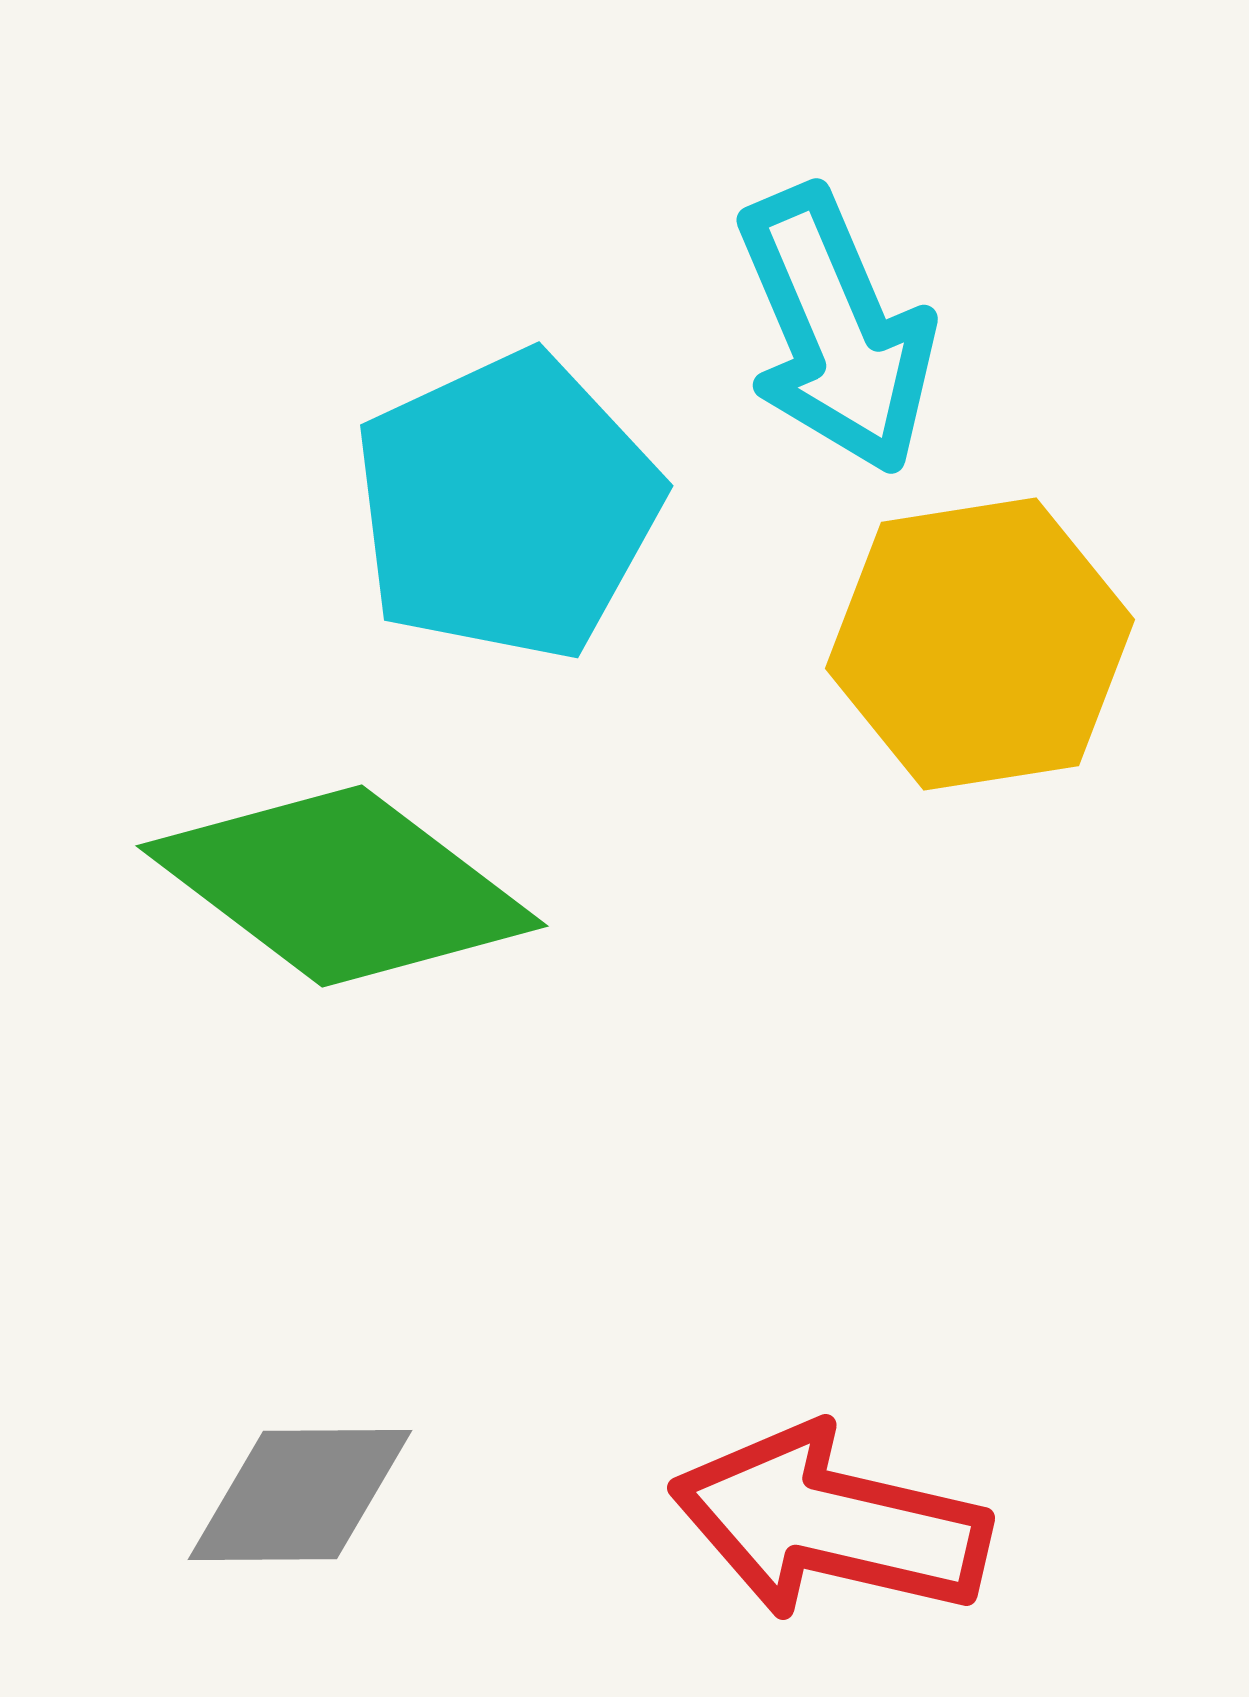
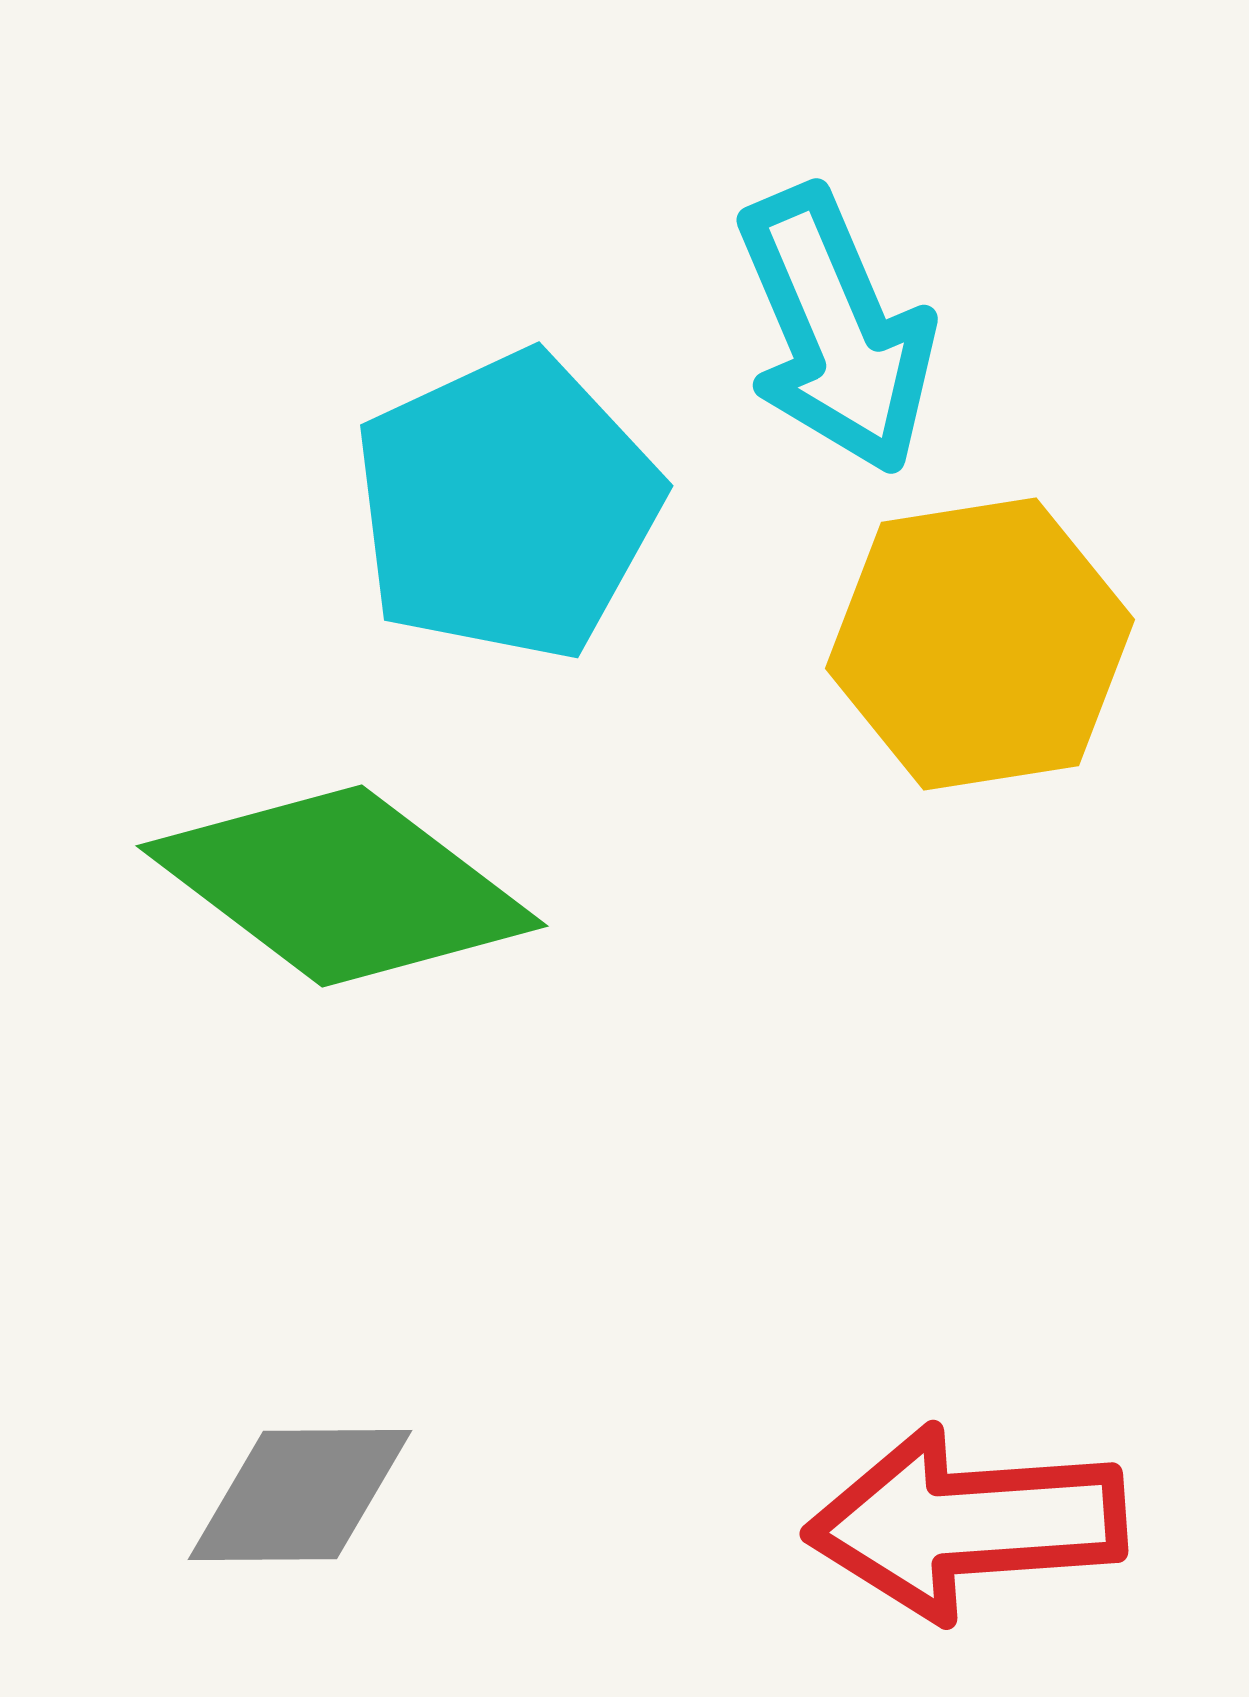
red arrow: moved 136 px right; rotated 17 degrees counterclockwise
